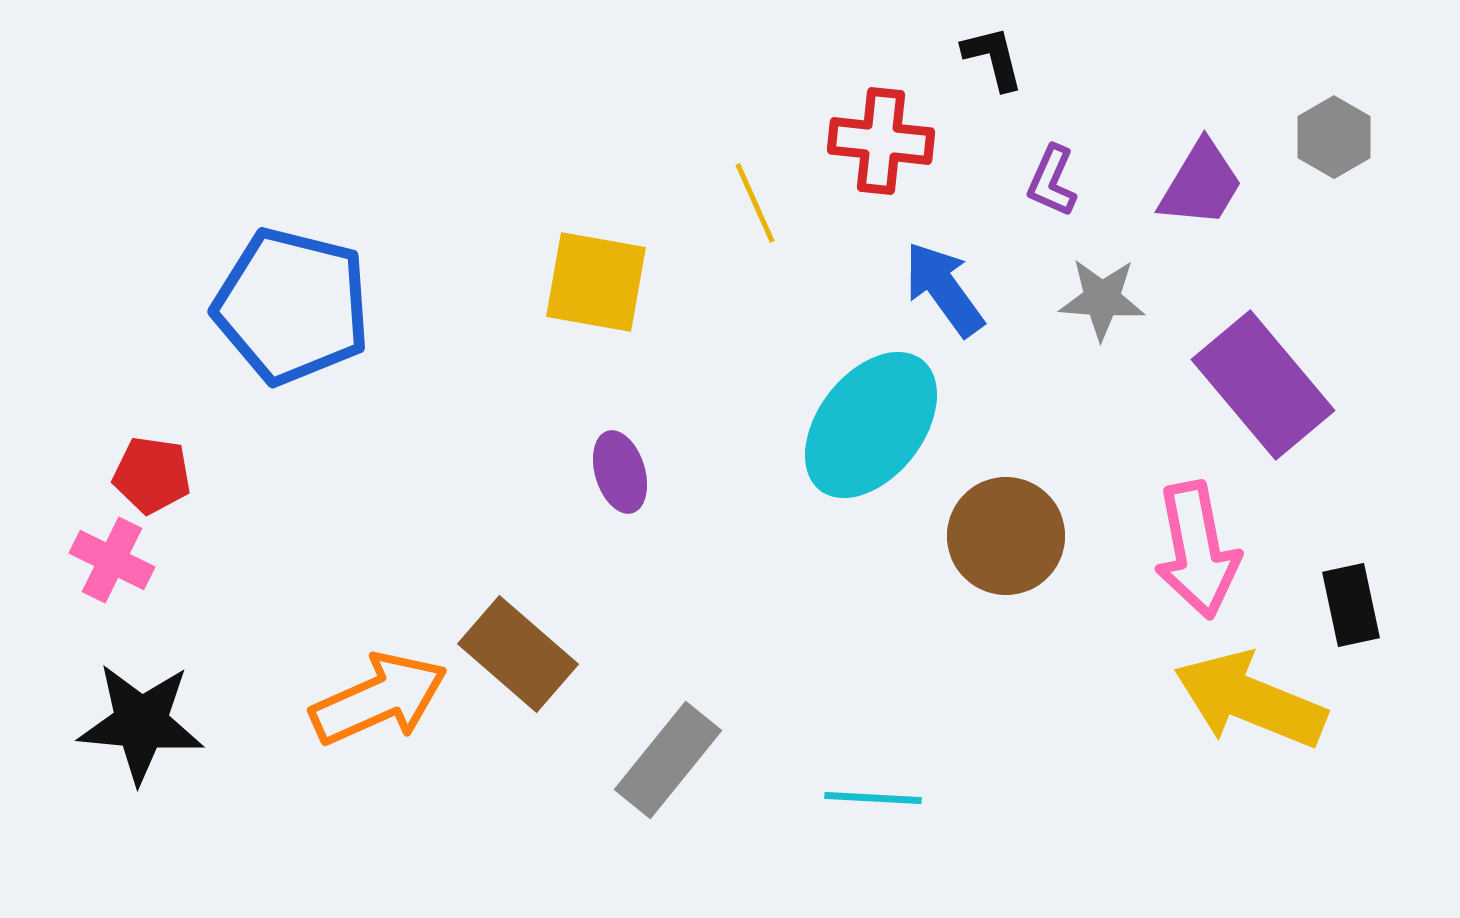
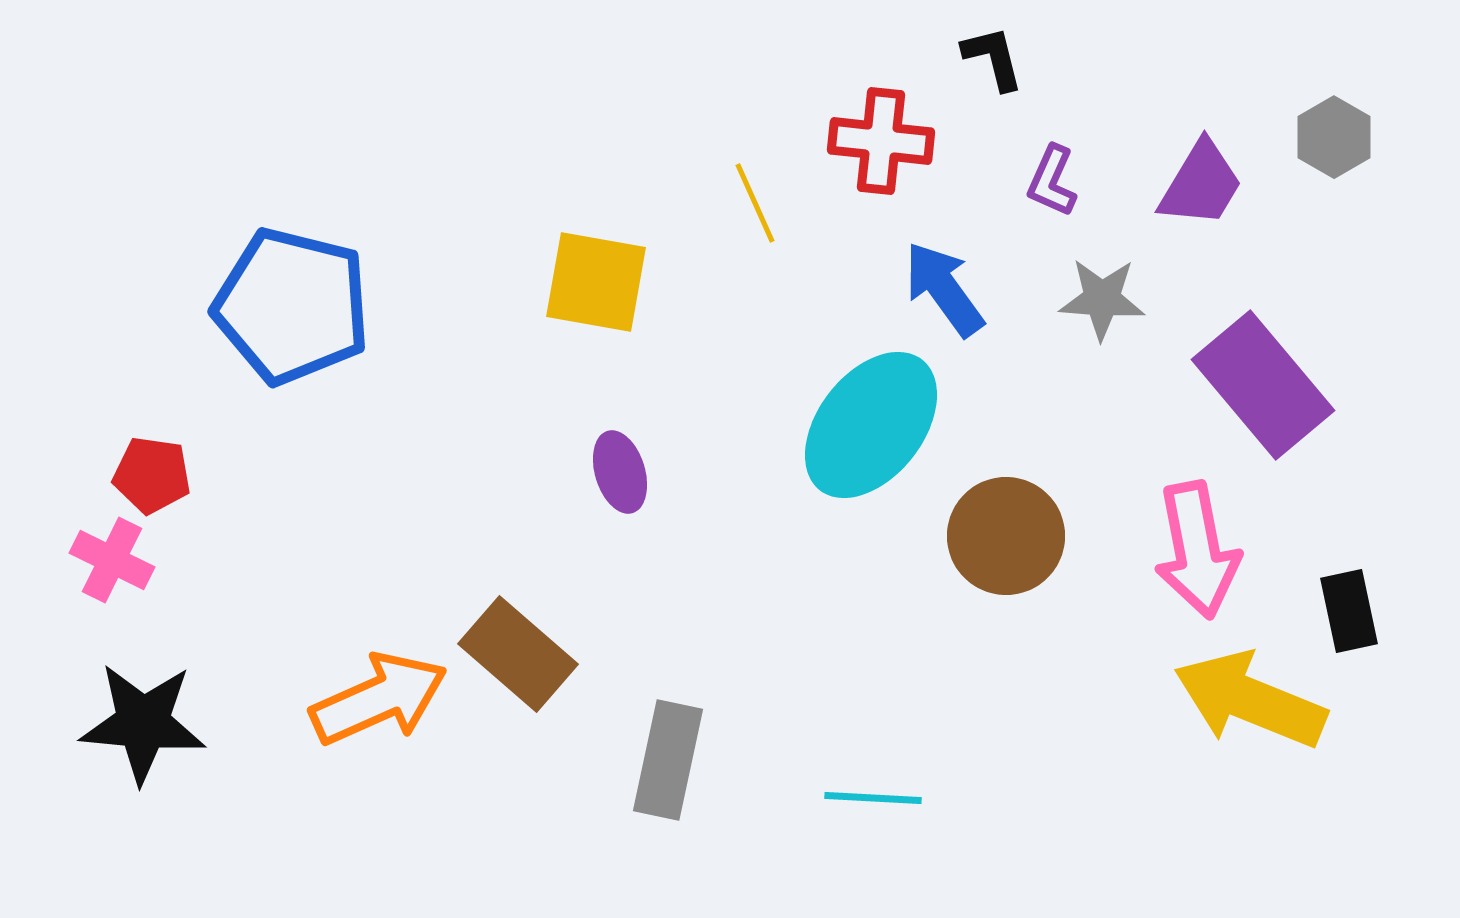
black rectangle: moved 2 px left, 6 px down
black star: moved 2 px right
gray rectangle: rotated 27 degrees counterclockwise
